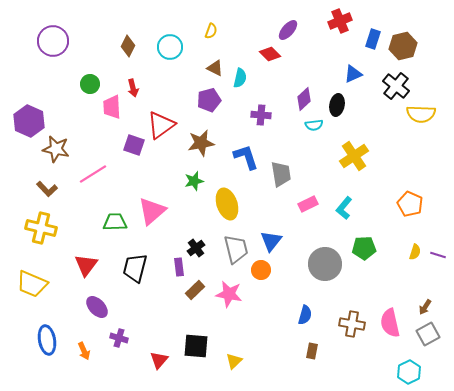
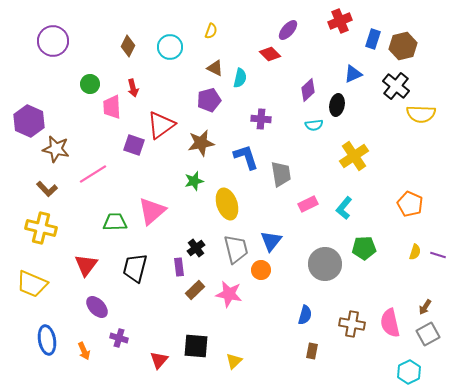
purple diamond at (304, 99): moved 4 px right, 9 px up
purple cross at (261, 115): moved 4 px down
